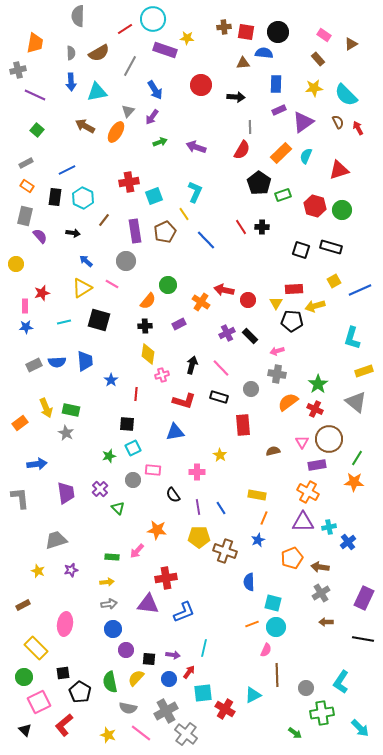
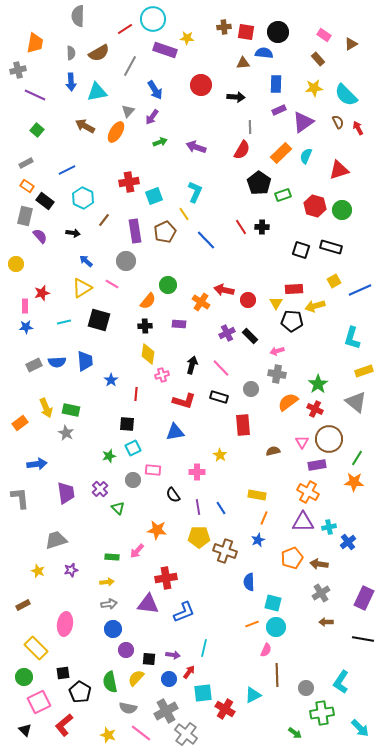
black rectangle at (55, 197): moved 10 px left, 4 px down; rotated 60 degrees counterclockwise
purple rectangle at (179, 324): rotated 32 degrees clockwise
brown arrow at (320, 567): moved 1 px left, 3 px up
